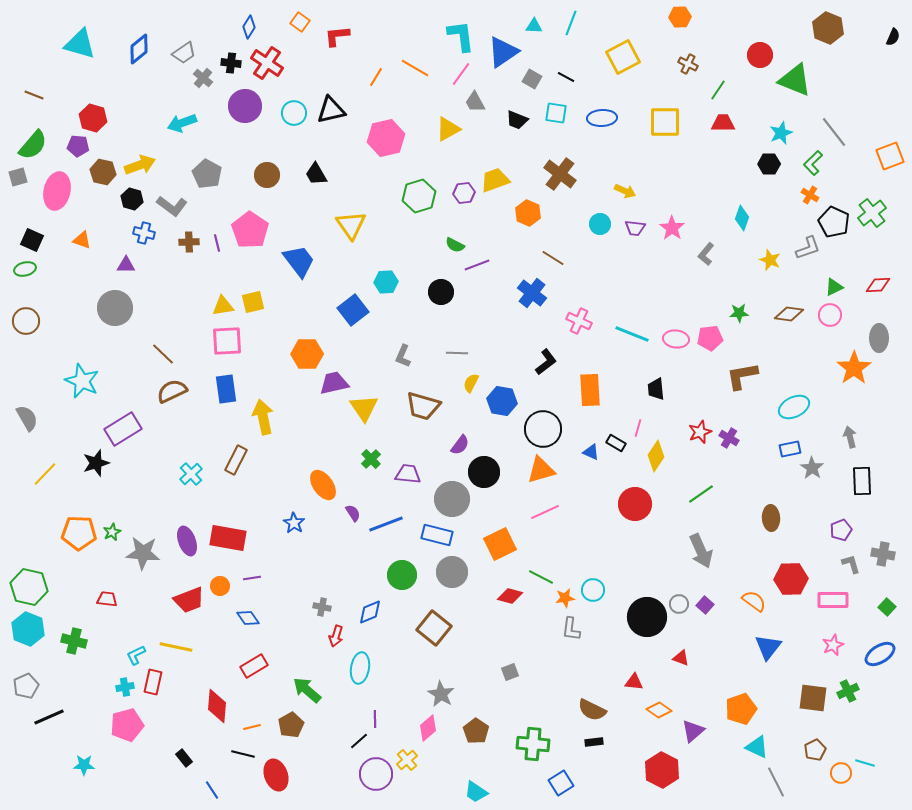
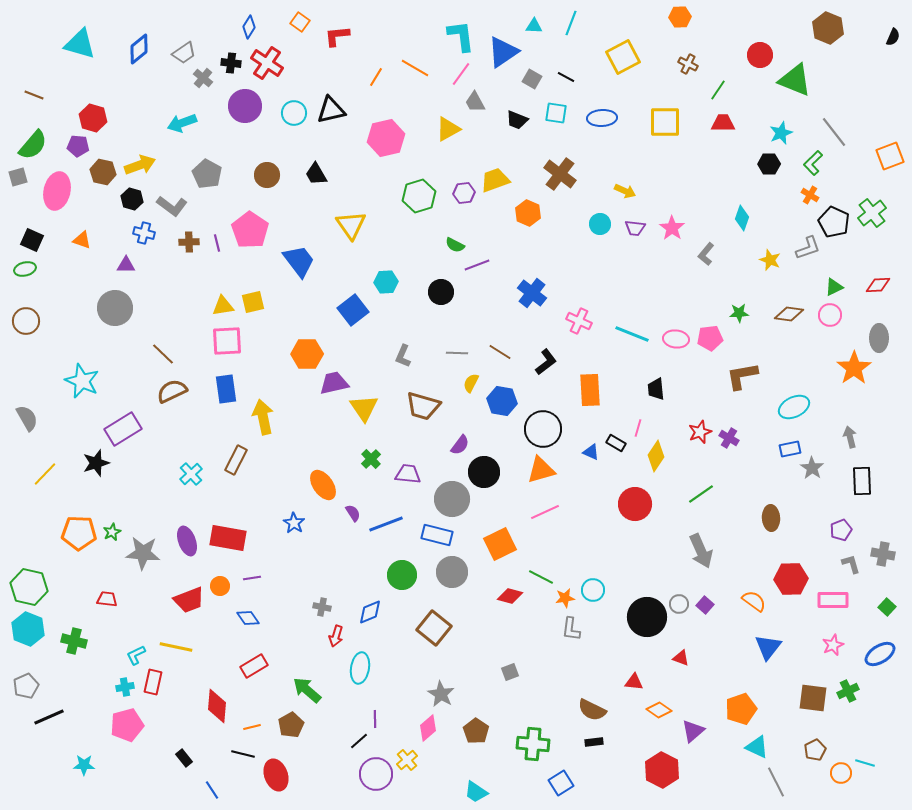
brown line at (553, 258): moved 53 px left, 94 px down
